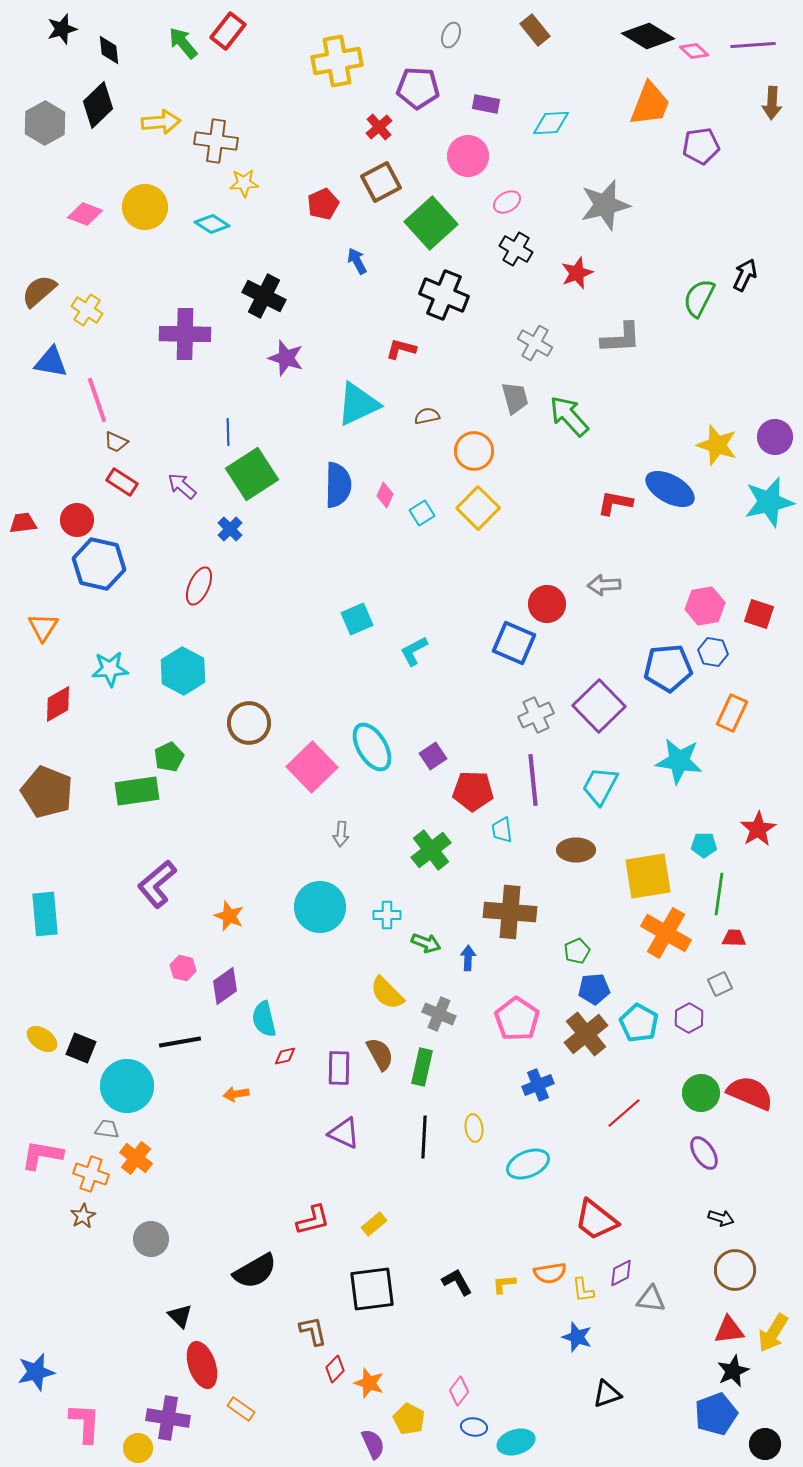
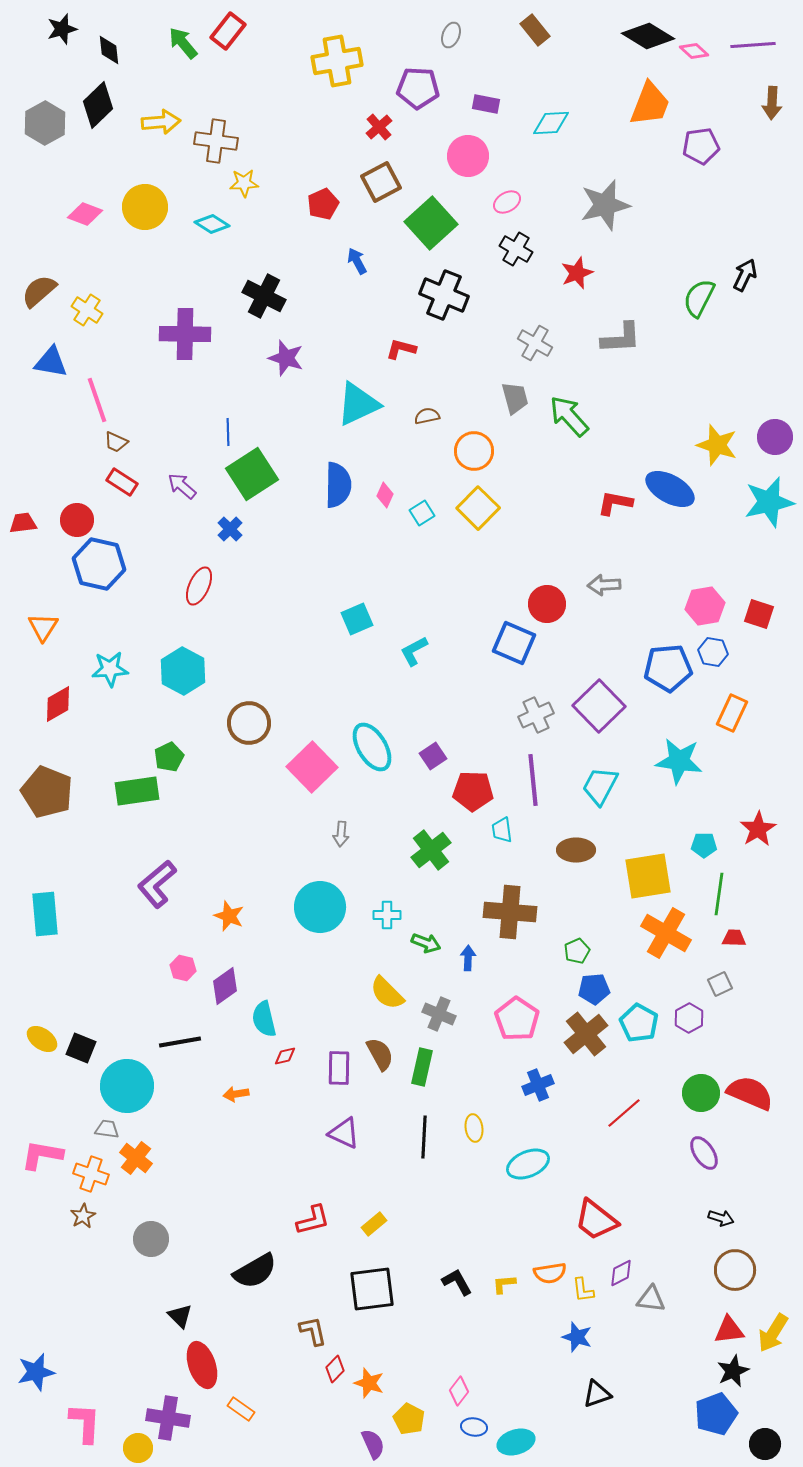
black triangle at (607, 1394): moved 10 px left
